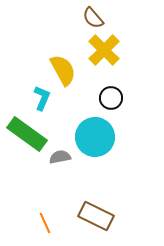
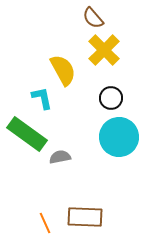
cyan L-shape: rotated 35 degrees counterclockwise
cyan circle: moved 24 px right
brown rectangle: moved 11 px left, 1 px down; rotated 24 degrees counterclockwise
